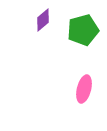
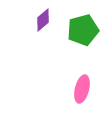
pink ellipse: moved 2 px left
